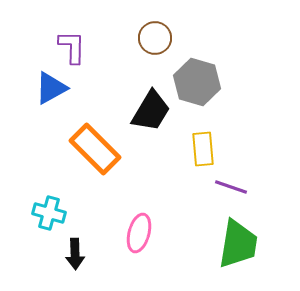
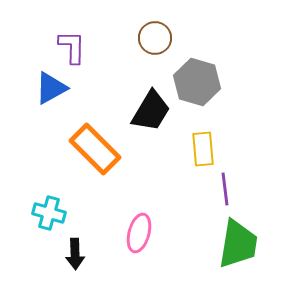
purple line: moved 6 px left, 2 px down; rotated 64 degrees clockwise
